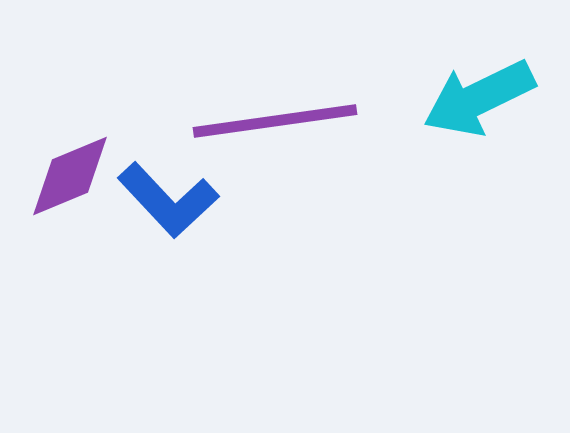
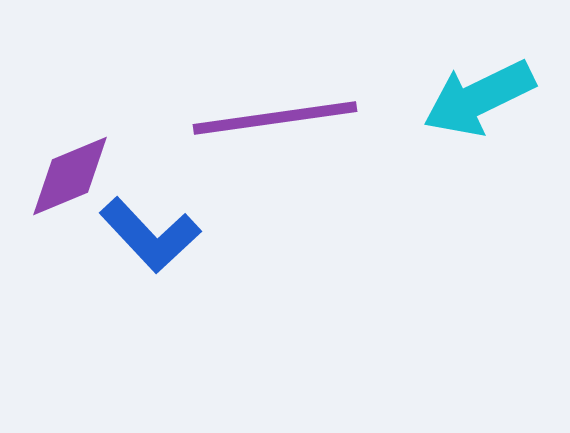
purple line: moved 3 px up
blue L-shape: moved 18 px left, 35 px down
